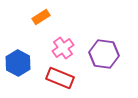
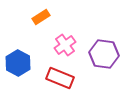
pink cross: moved 2 px right, 3 px up
